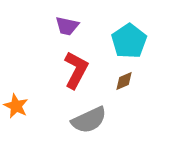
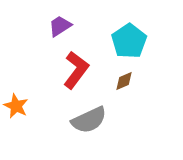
purple trapezoid: moved 7 px left; rotated 135 degrees clockwise
red L-shape: rotated 9 degrees clockwise
